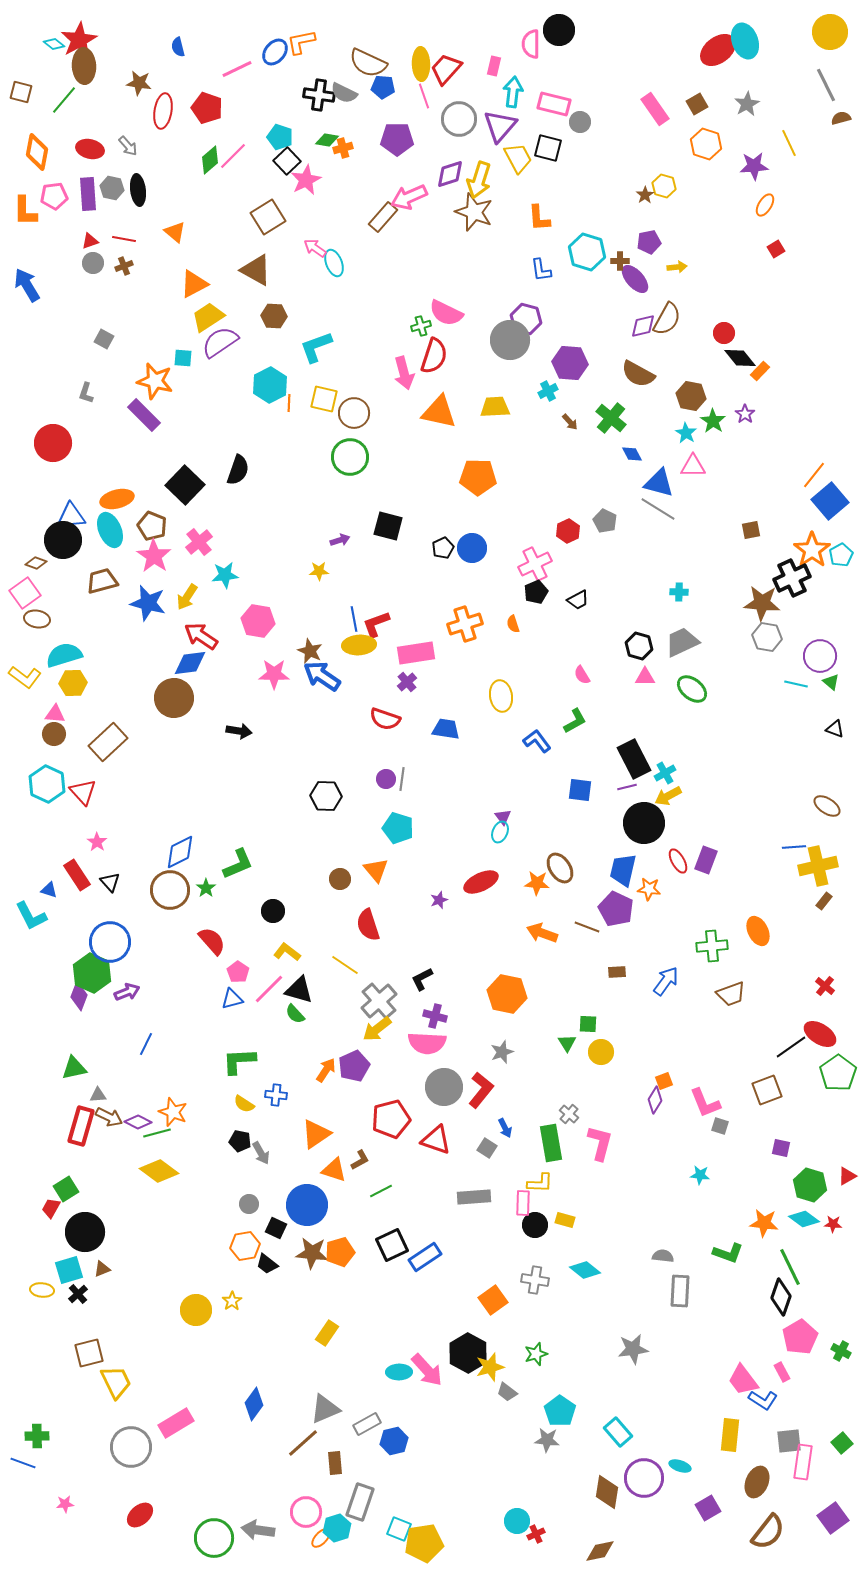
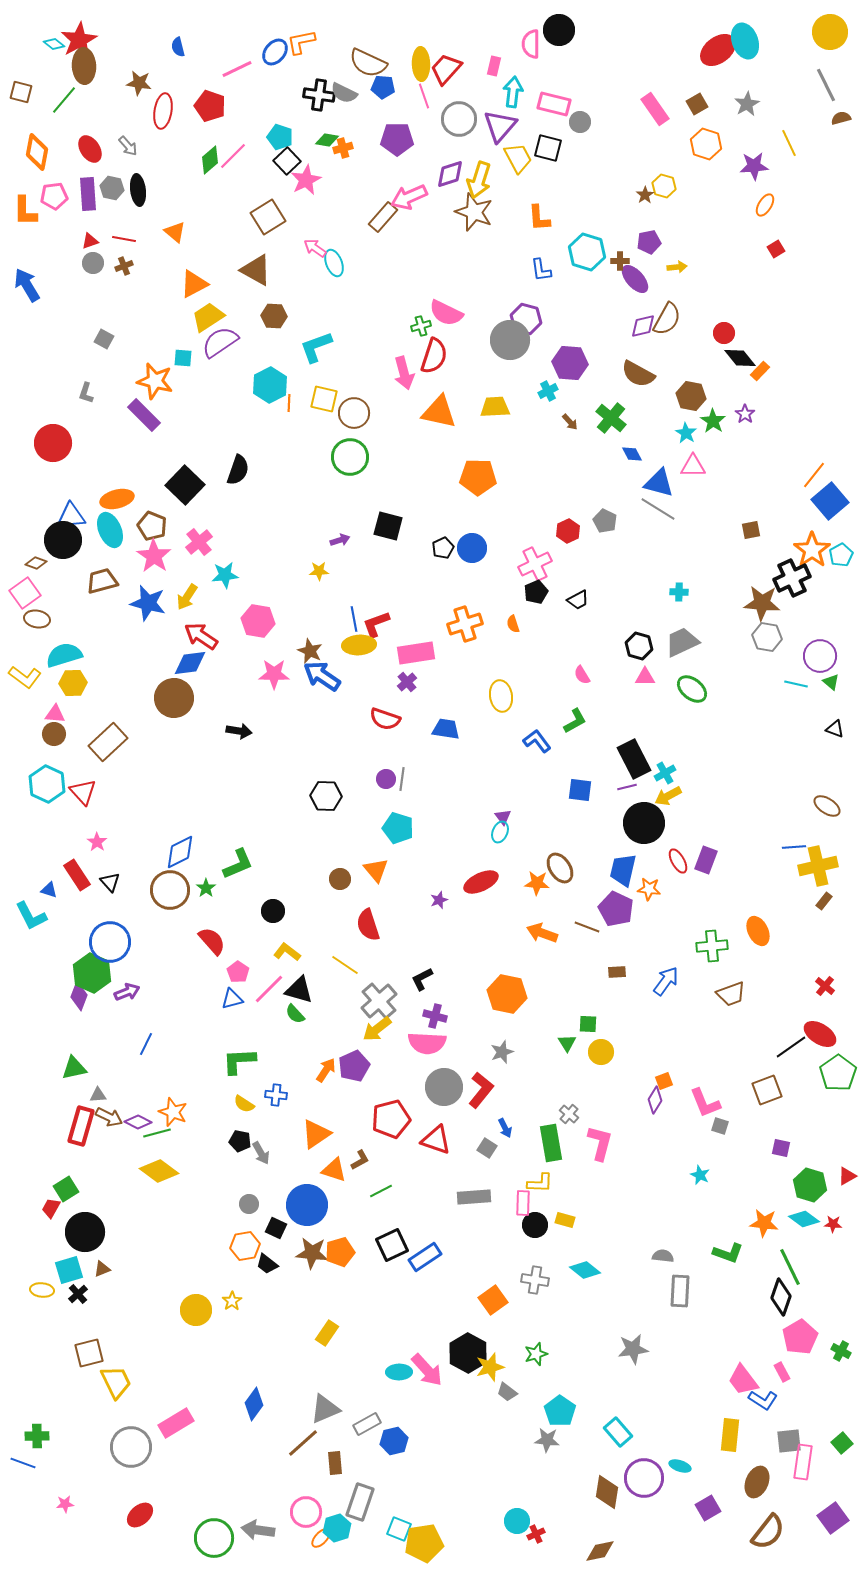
red pentagon at (207, 108): moved 3 px right, 2 px up
red ellipse at (90, 149): rotated 44 degrees clockwise
cyan star at (700, 1175): rotated 18 degrees clockwise
